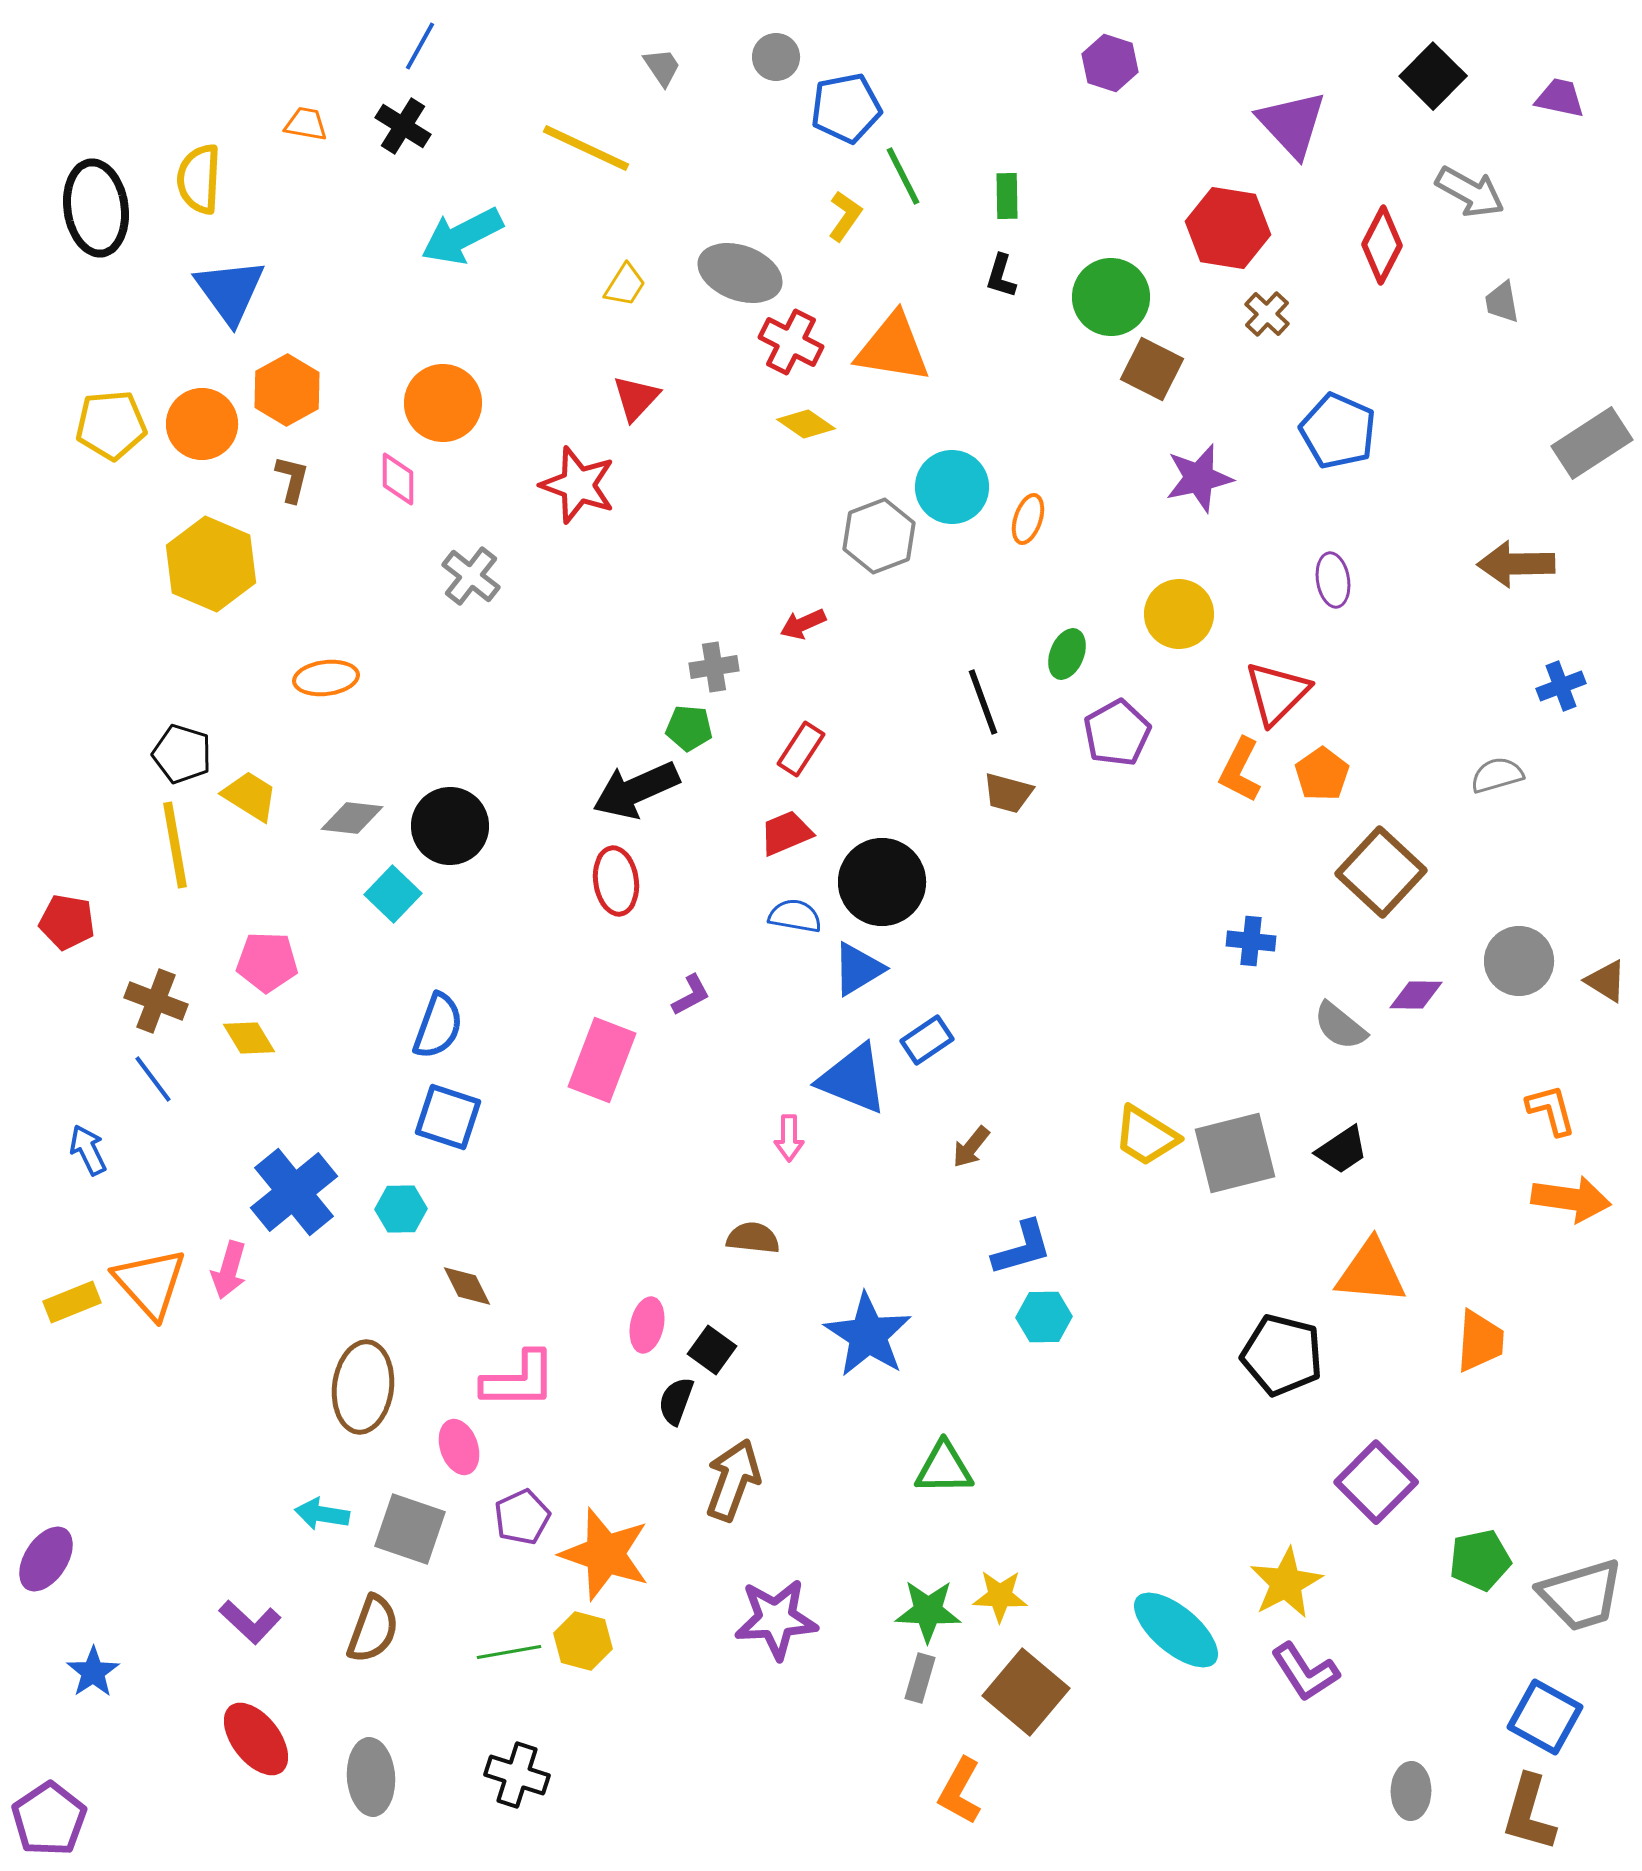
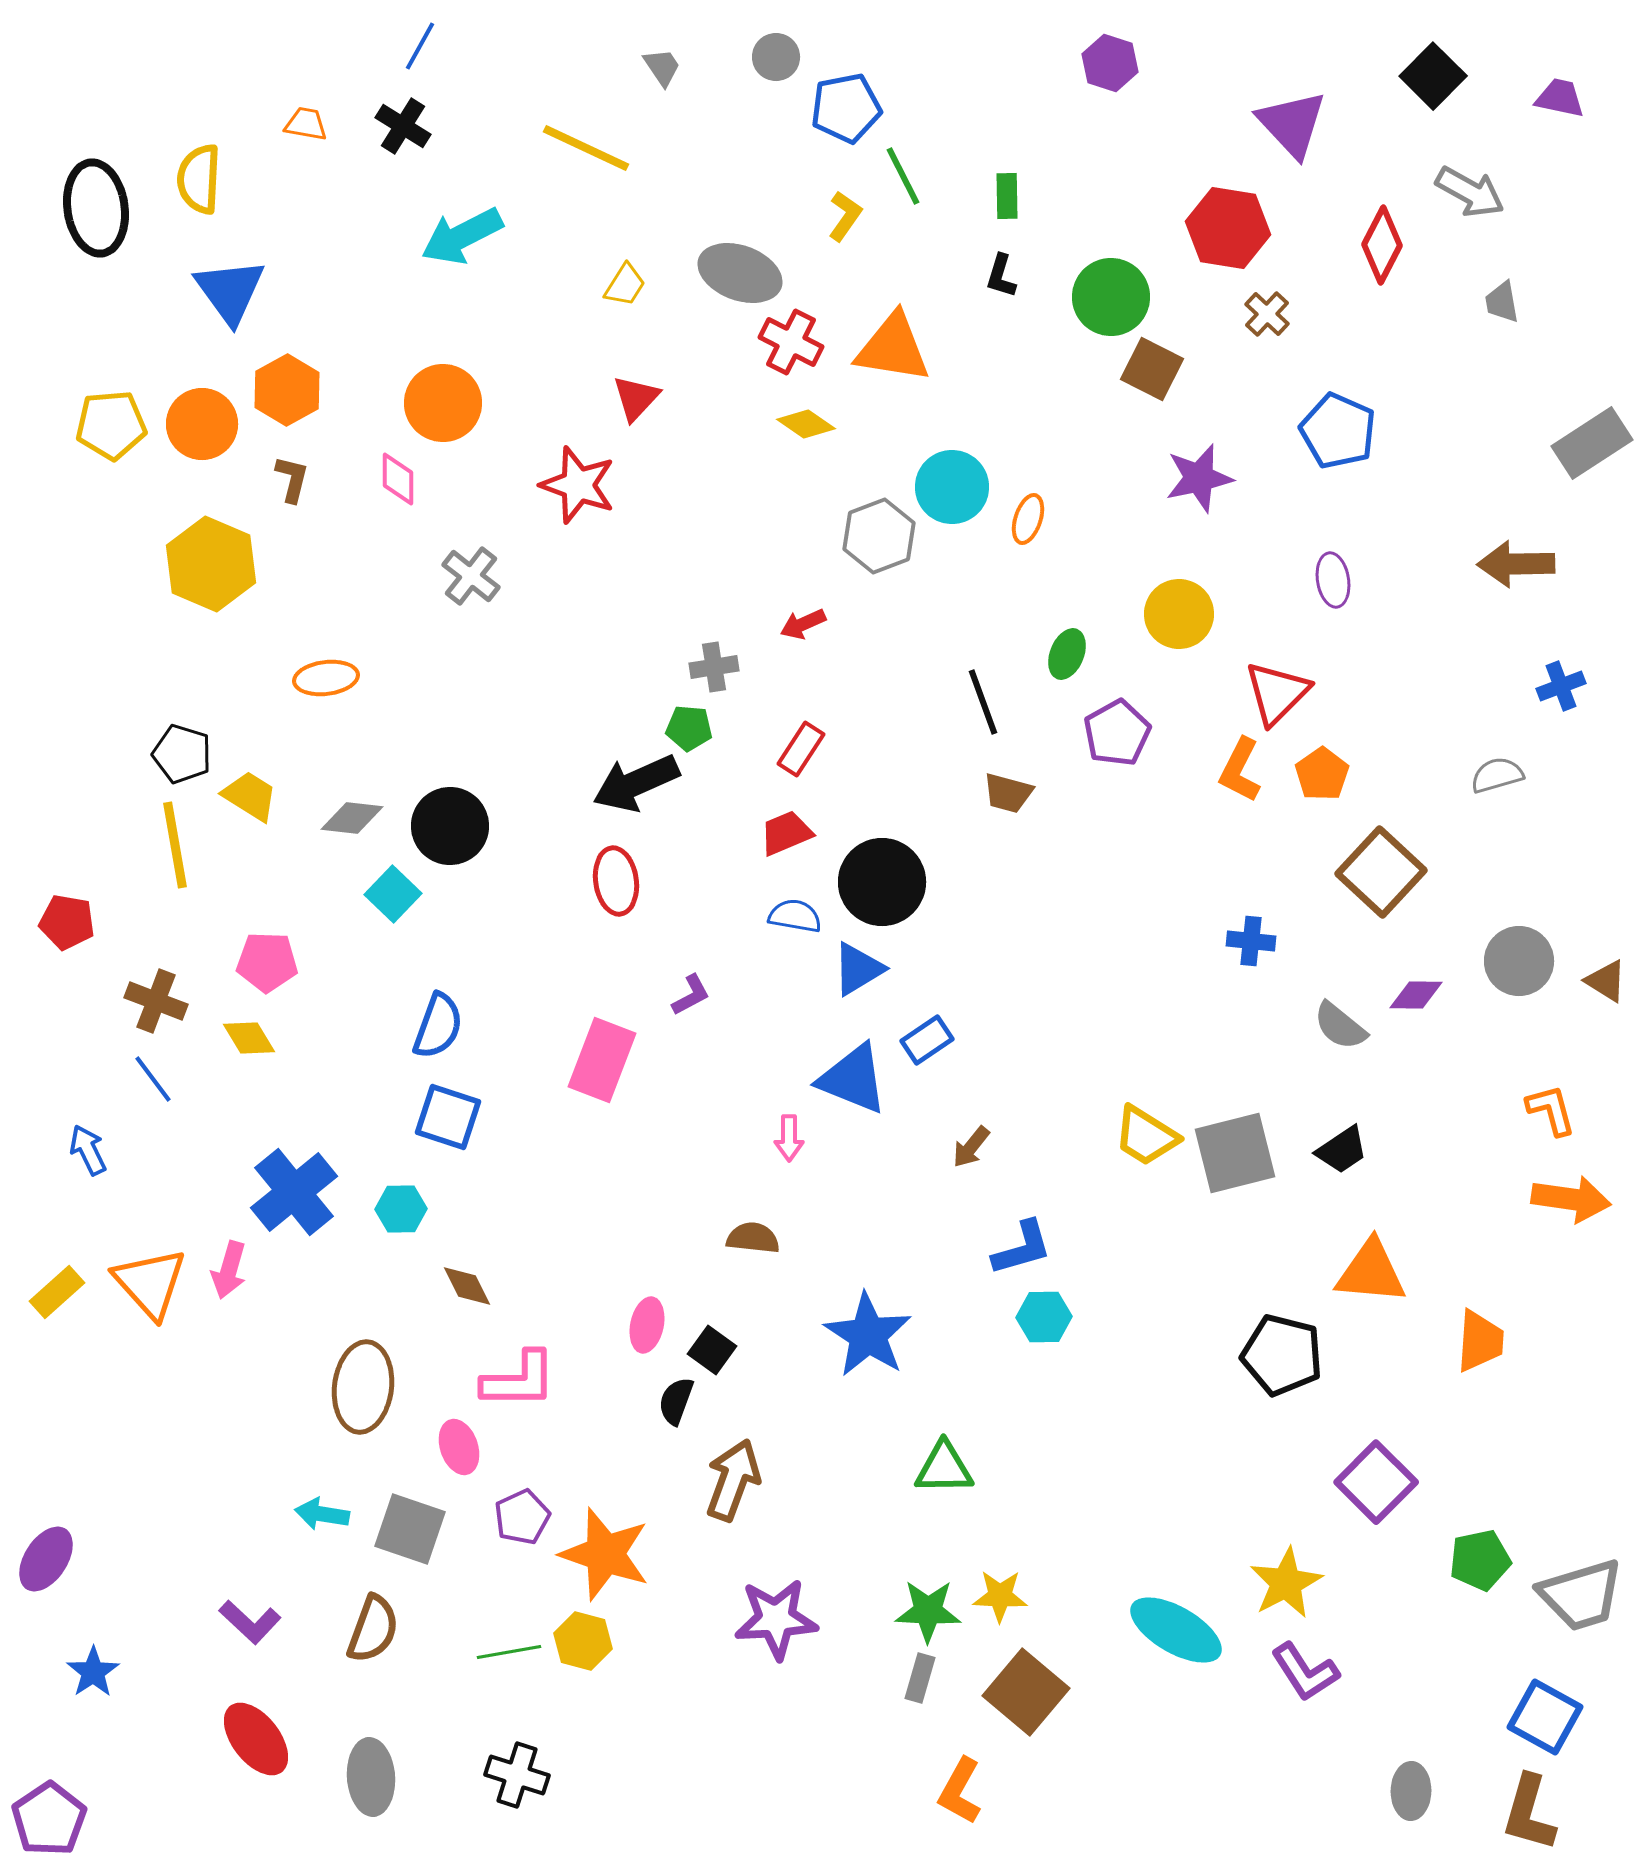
black arrow at (636, 790): moved 7 px up
yellow rectangle at (72, 1302): moved 15 px left, 10 px up; rotated 20 degrees counterclockwise
cyan ellipse at (1176, 1630): rotated 10 degrees counterclockwise
